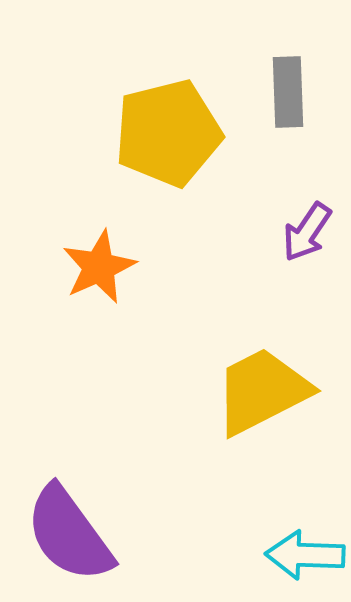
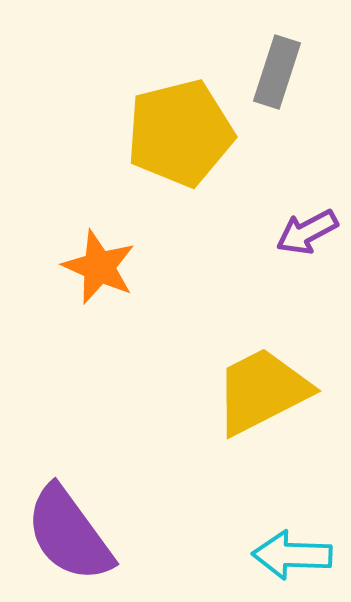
gray rectangle: moved 11 px left, 20 px up; rotated 20 degrees clockwise
yellow pentagon: moved 12 px right
purple arrow: rotated 28 degrees clockwise
orange star: rotated 24 degrees counterclockwise
cyan arrow: moved 13 px left
